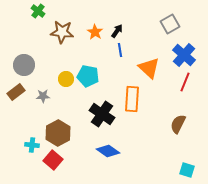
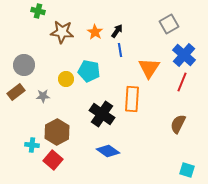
green cross: rotated 24 degrees counterclockwise
gray square: moved 1 px left
orange triangle: rotated 20 degrees clockwise
cyan pentagon: moved 1 px right, 5 px up
red line: moved 3 px left
brown hexagon: moved 1 px left, 1 px up
